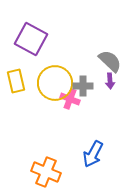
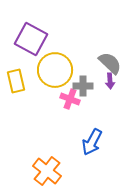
gray semicircle: moved 2 px down
yellow circle: moved 13 px up
blue arrow: moved 1 px left, 12 px up
orange cross: moved 1 px right, 1 px up; rotated 16 degrees clockwise
